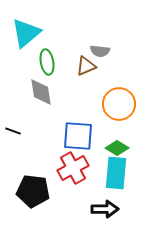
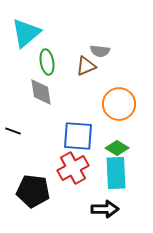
cyan rectangle: rotated 8 degrees counterclockwise
